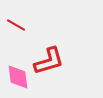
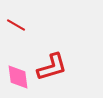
red L-shape: moved 3 px right, 6 px down
